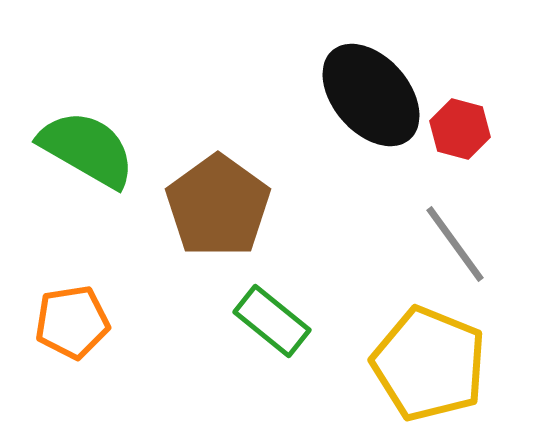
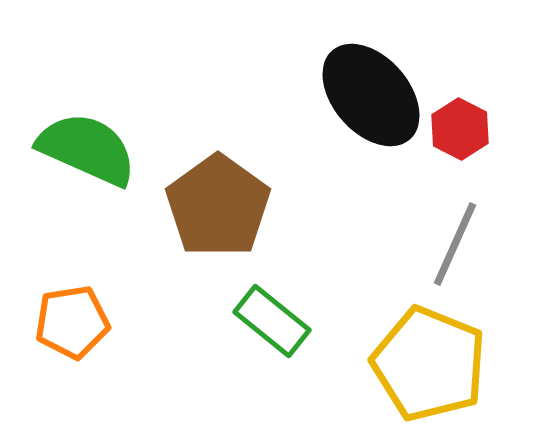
red hexagon: rotated 12 degrees clockwise
green semicircle: rotated 6 degrees counterclockwise
gray line: rotated 60 degrees clockwise
